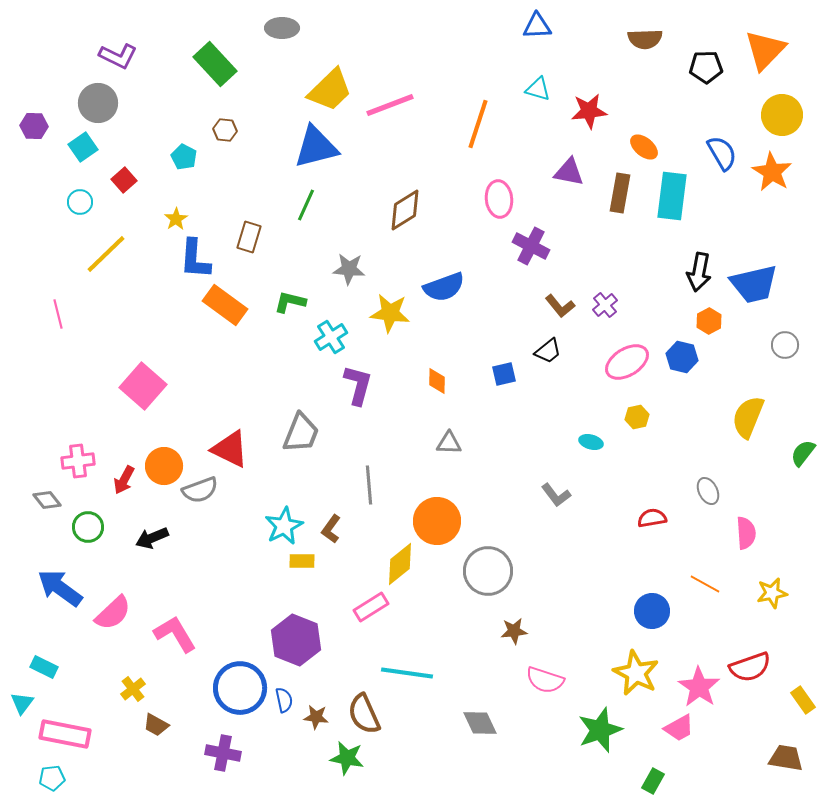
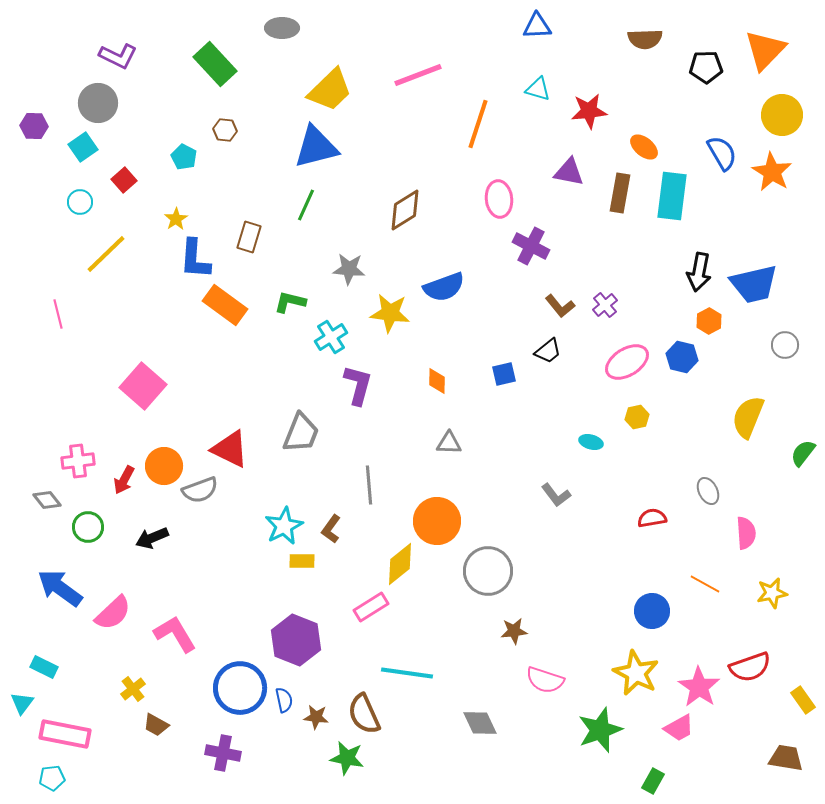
pink line at (390, 105): moved 28 px right, 30 px up
